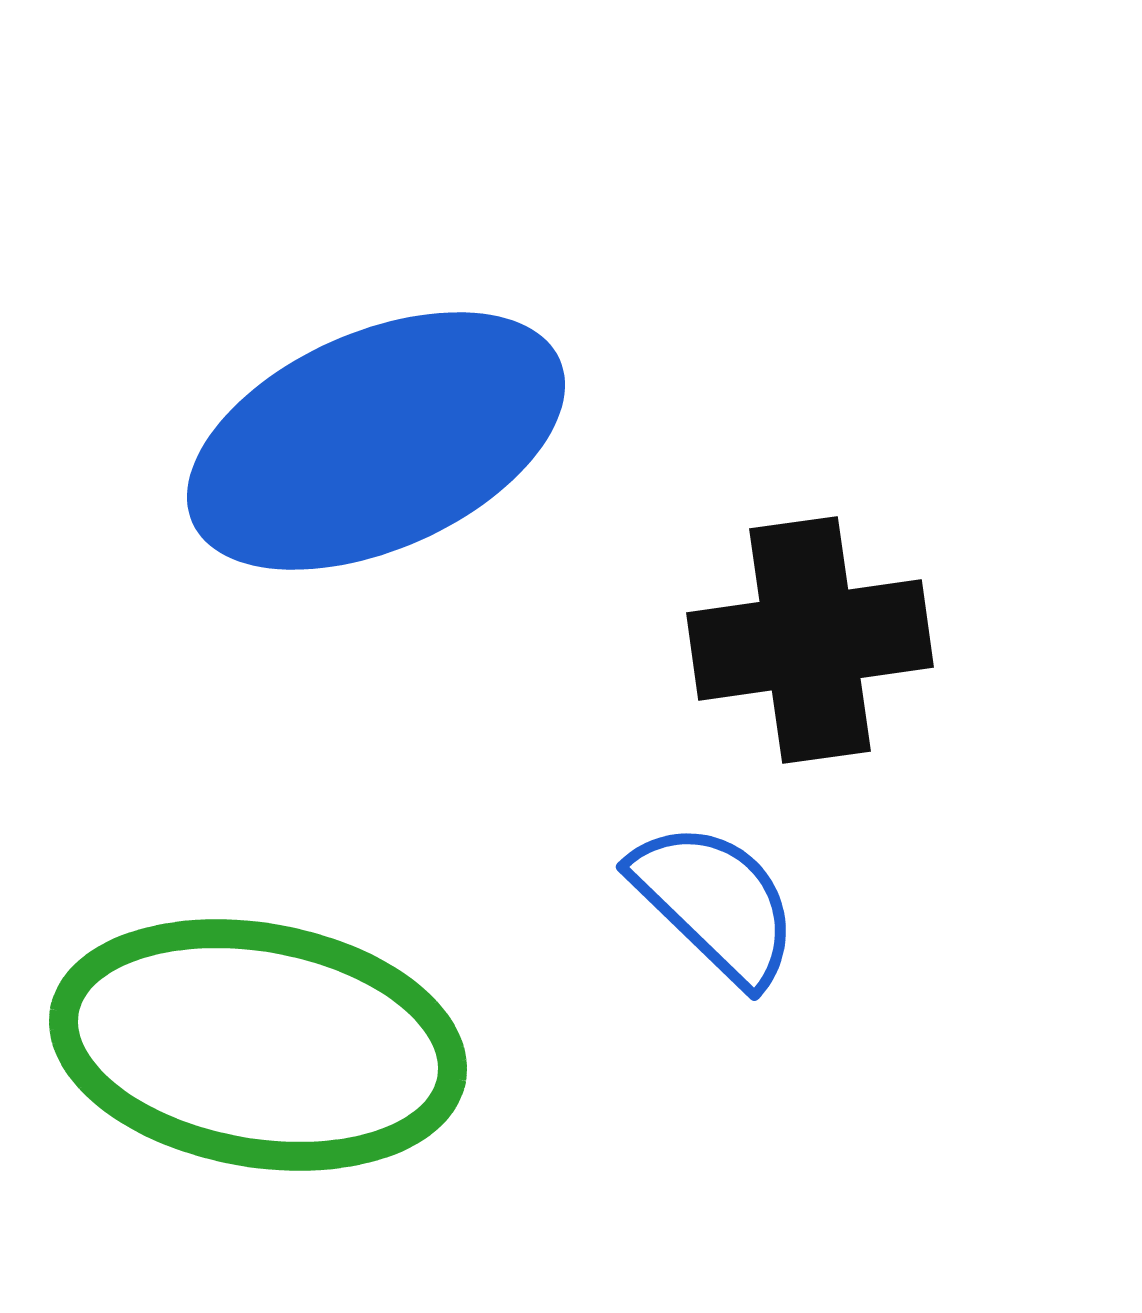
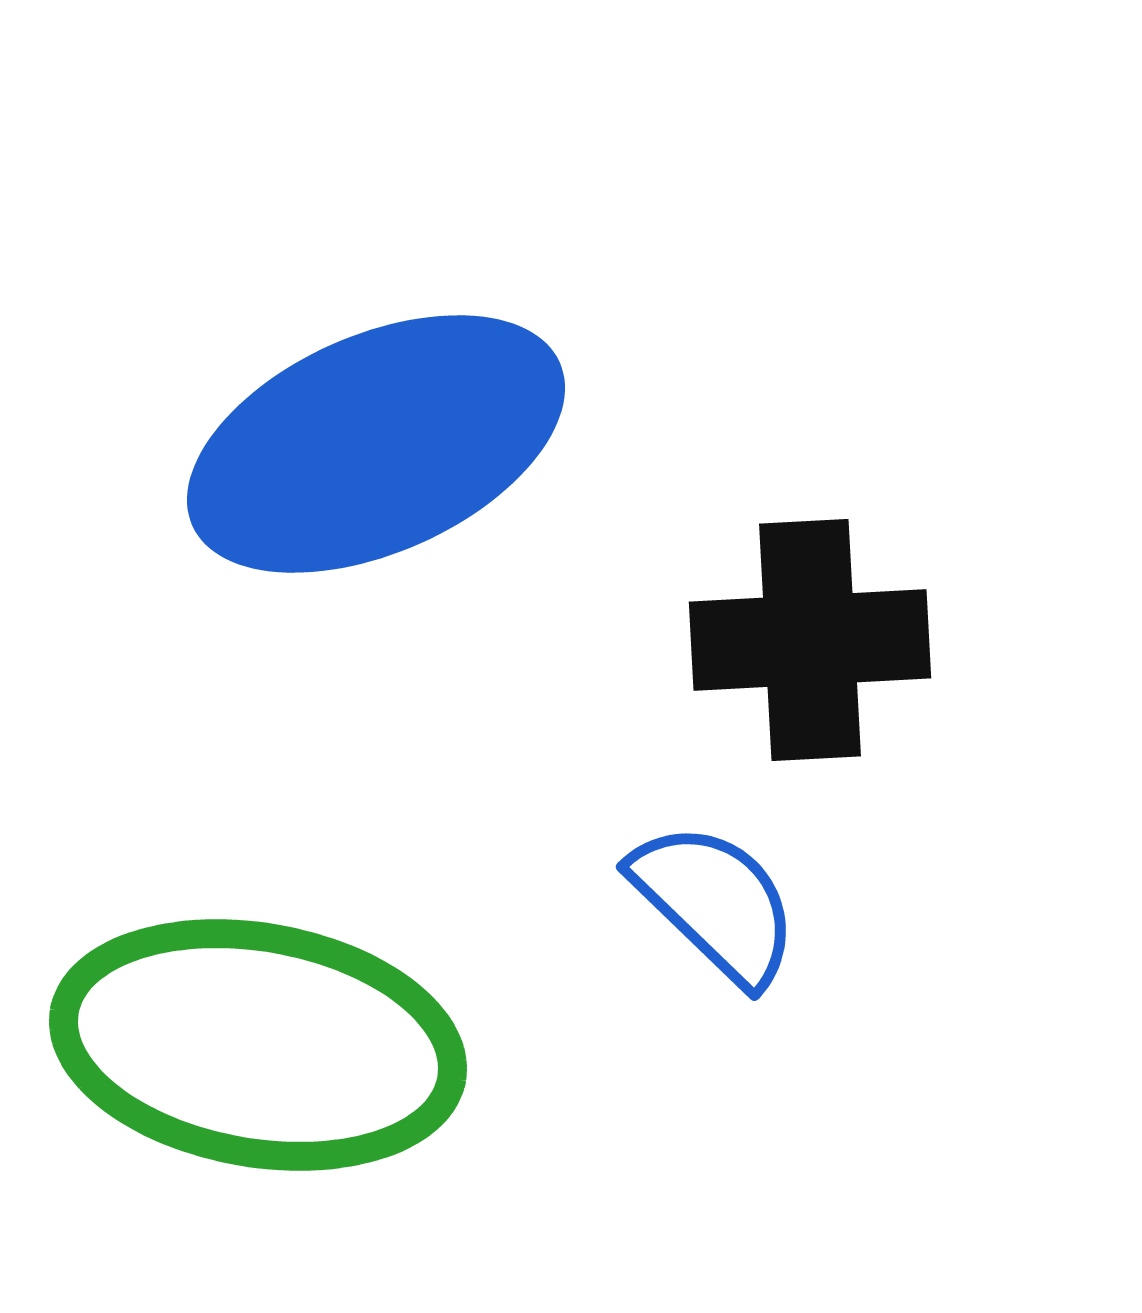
blue ellipse: moved 3 px down
black cross: rotated 5 degrees clockwise
